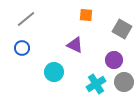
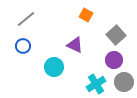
orange square: rotated 24 degrees clockwise
gray square: moved 6 px left, 6 px down; rotated 18 degrees clockwise
blue circle: moved 1 px right, 2 px up
cyan circle: moved 5 px up
